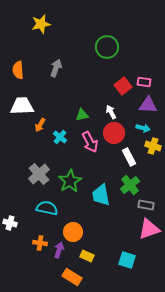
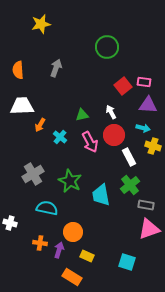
red circle: moved 2 px down
gray cross: moved 6 px left; rotated 10 degrees clockwise
green star: rotated 15 degrees counterclockwise
cyan square: moved 2 px down
